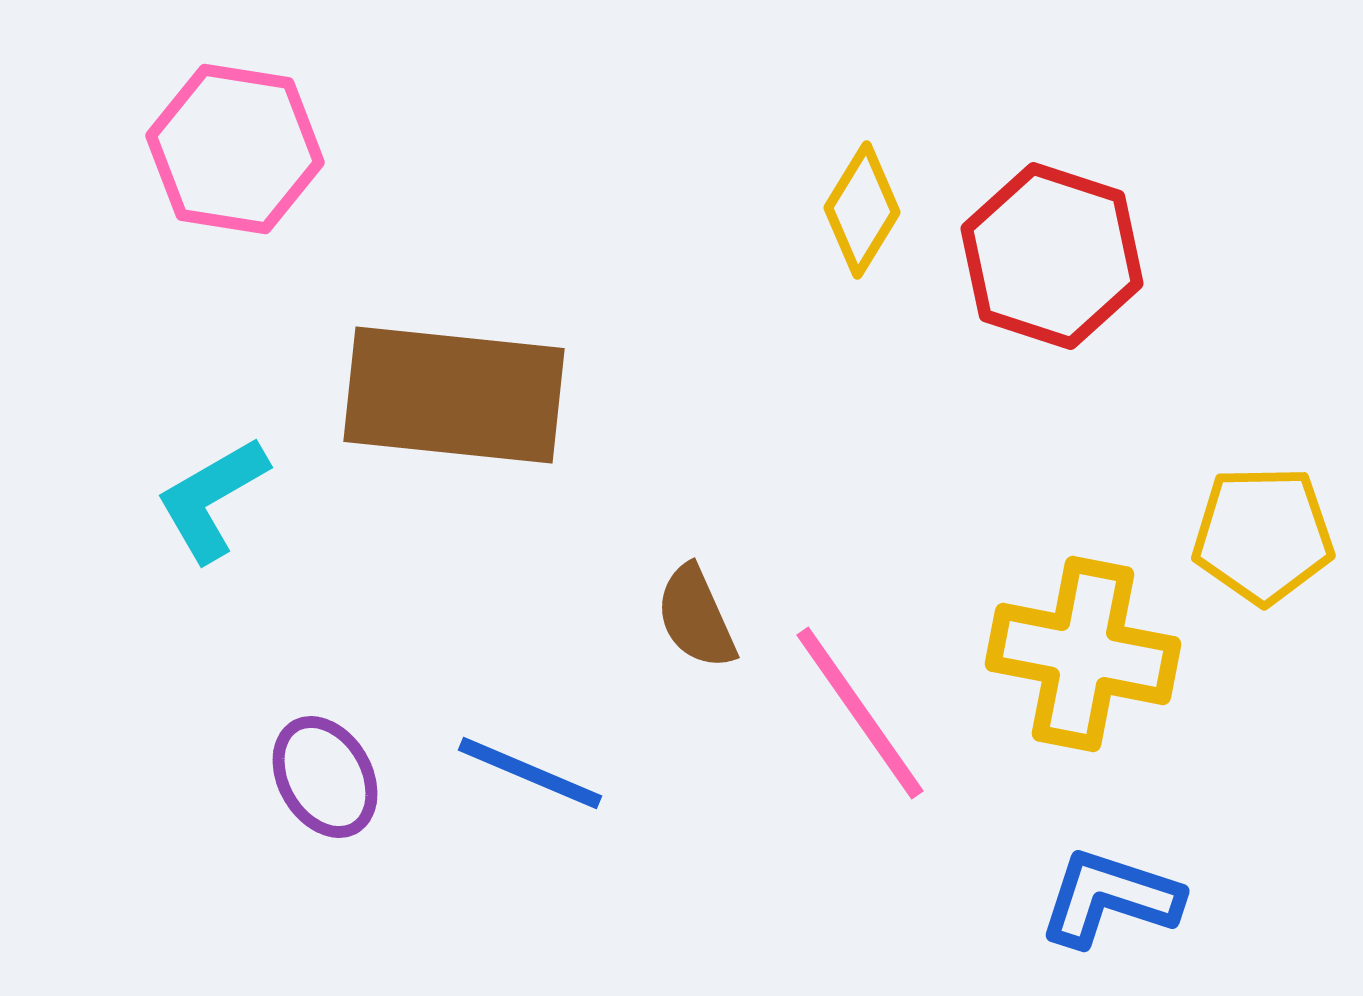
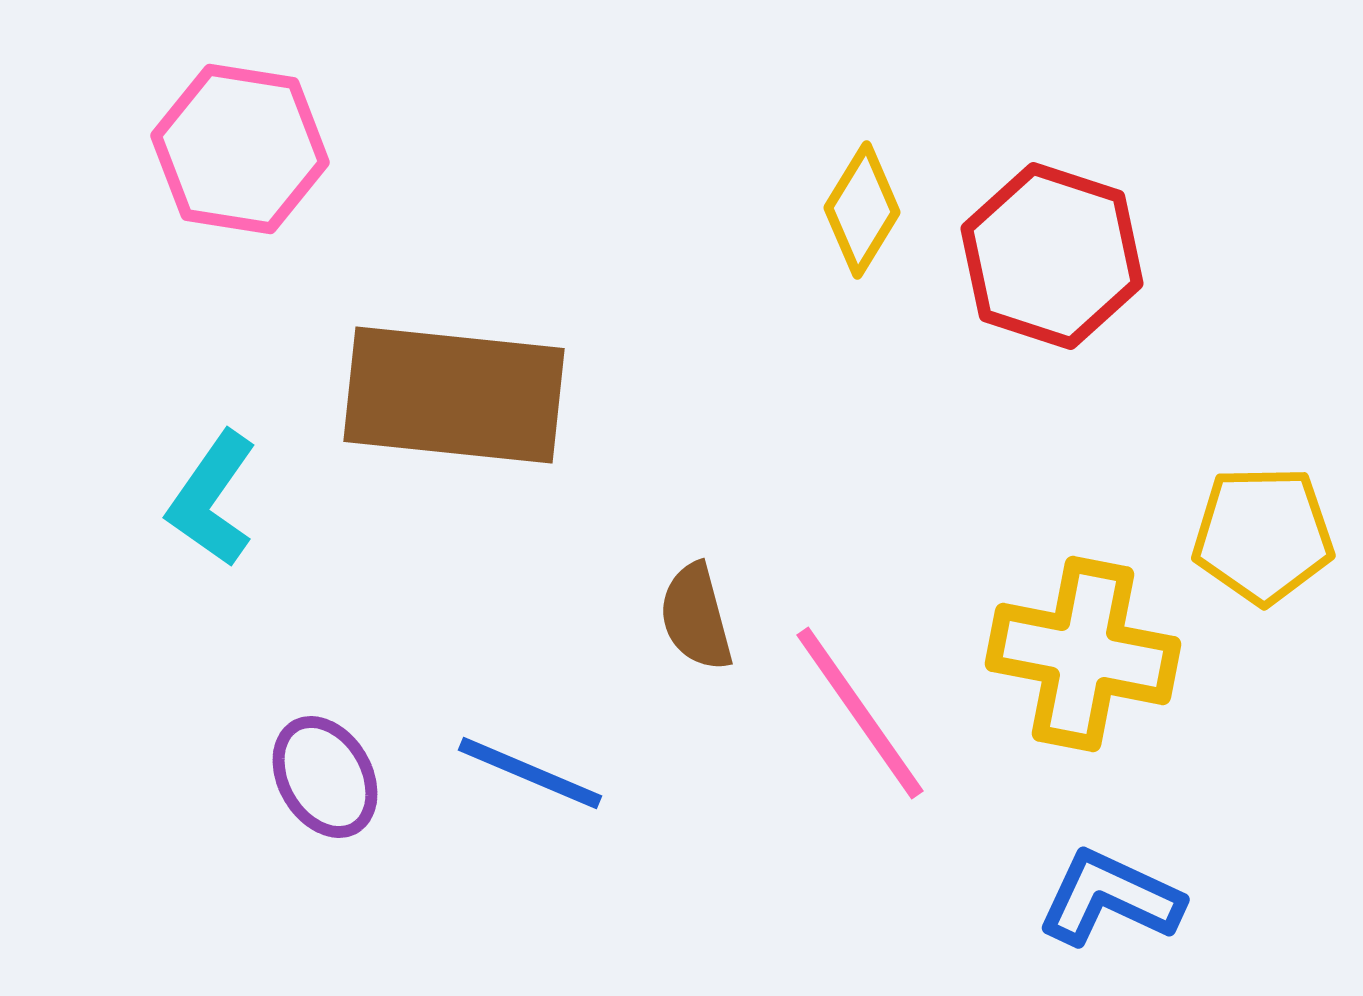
pink hexagon: moved 5 px right
cyan L-shape: rotated 25 degrees counterclockwise
brown semicircle: rotated 9 degrees clockwise
blue L-shape: rotated 7 degrees clockwise
